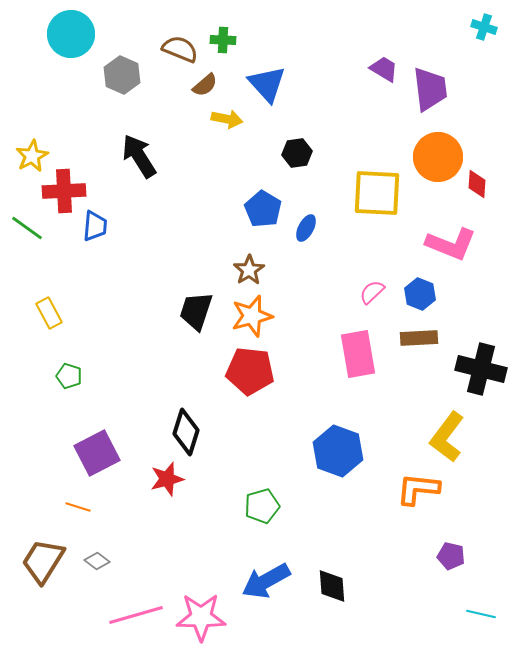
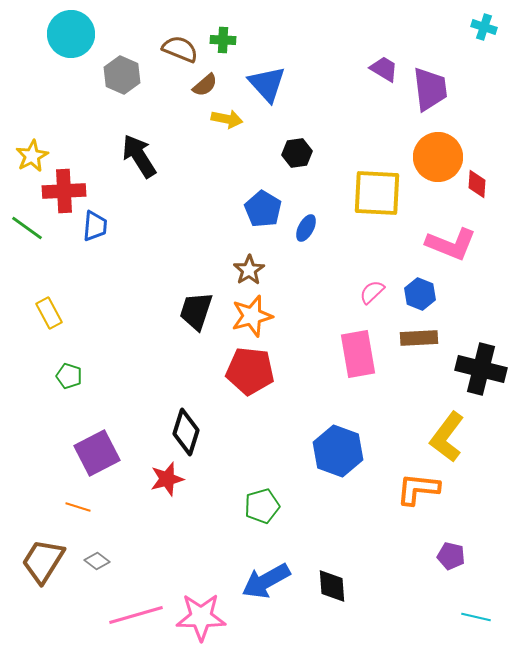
cyan line at (481, 614): moved 5 px left, 3 px down
